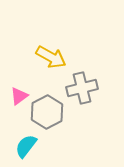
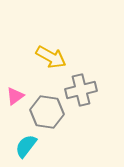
gray cross: moved 1 px left, 2 px down
pink triangle: moved 4 px left
gray hexagon: rotated 24 degrees counterclockwise
